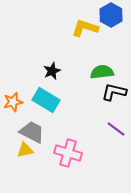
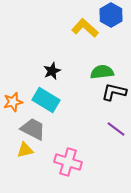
yellow L-shape: rotated 24 degrees clockwise
gray trapezoid: moved 1 px right, 3 px up
pink cross: moved 9 px down
